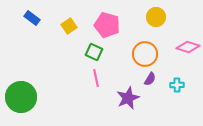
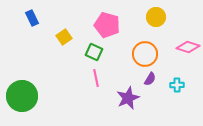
blue rectangle: rotated 28 degrees clockwise
yellow square: moved 5 px left, 11 px down
green circle: moved 1 px right, 1 px up
